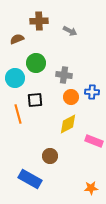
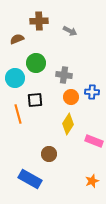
yellow diamond: rotated 30 degrees counterclockwise
brown circle: moved 1 px left, 2 px up
orange star: moved 1 px right, 7 px up; rotated 16 degrees counterclockwise
